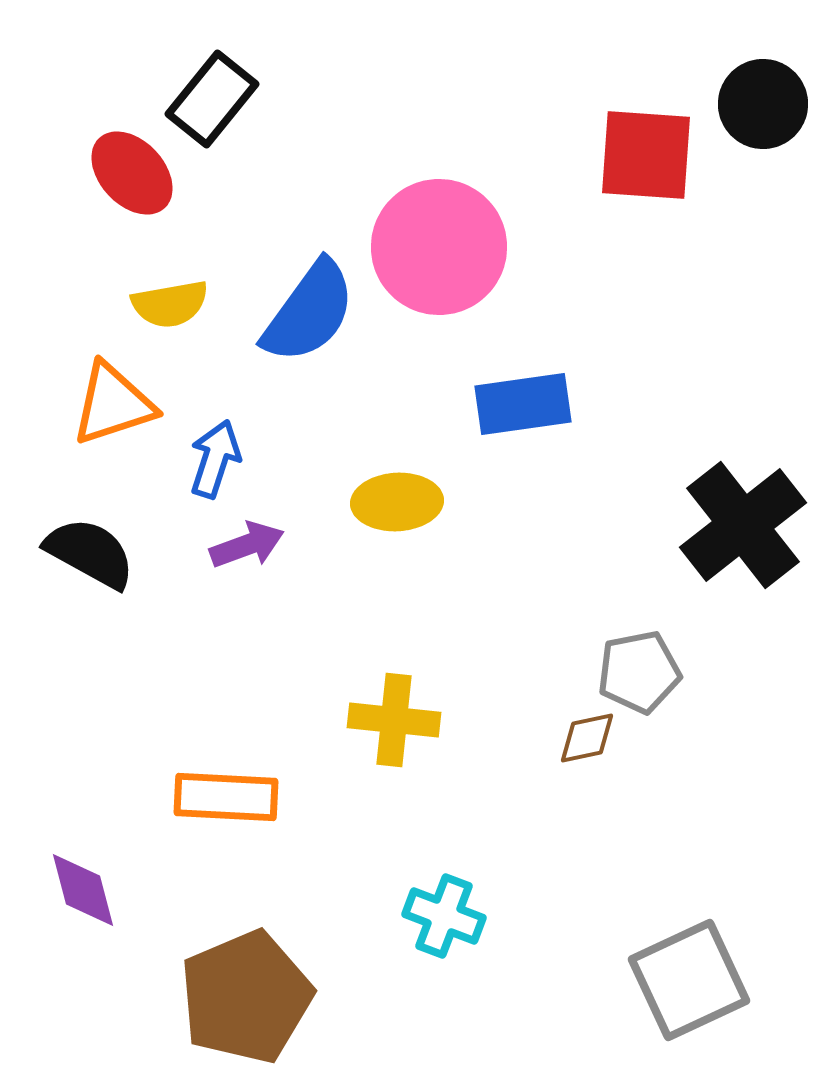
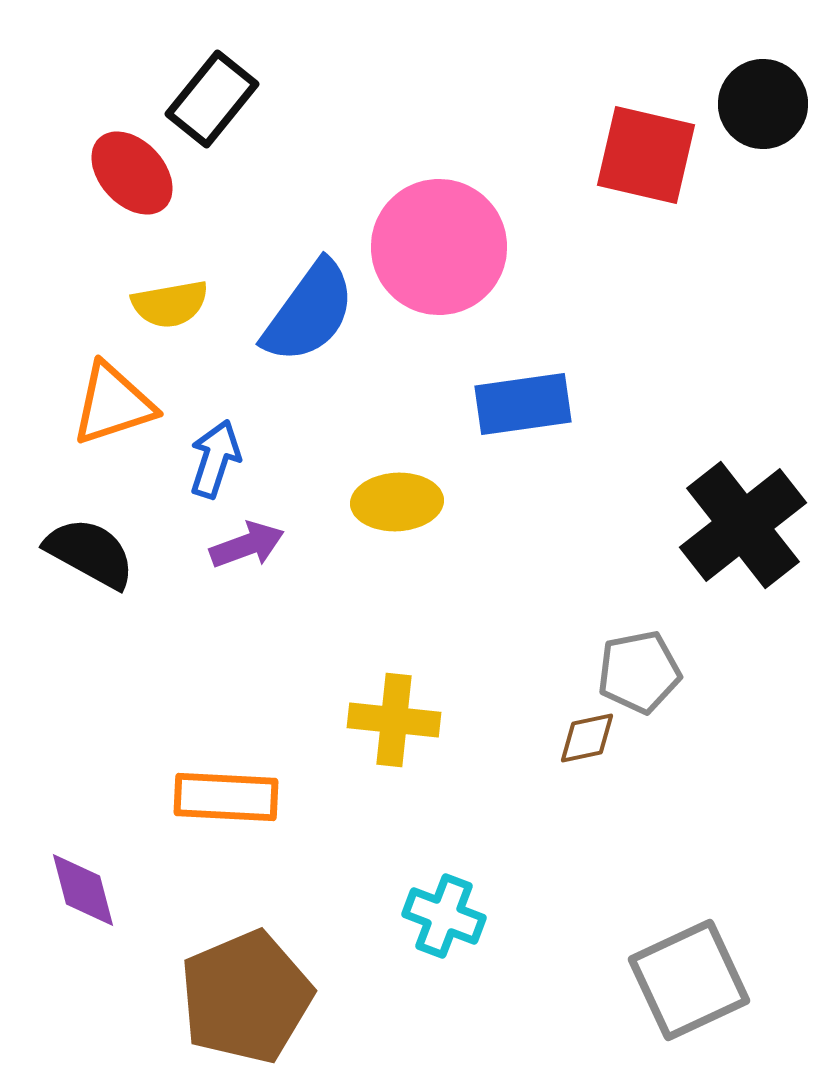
red square: rotated 9 degrees clockwise
